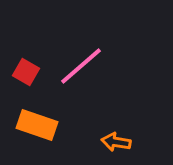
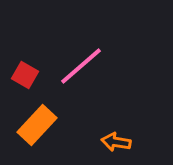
red square: moved 1 px left, 3 px down
orange rectangle: rotated 66 degrees counterclockwise
